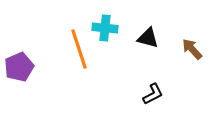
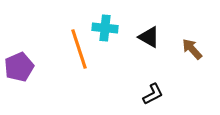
black triangle: moved 1 px right, 1 px up; rotated 15 degrees clockwise
